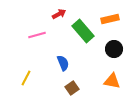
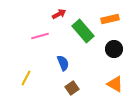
pink line: moved 3 px right, 1 px down
orange triangle: moved 3 px right, 3 px down; rotated 18 degrees clockwise
